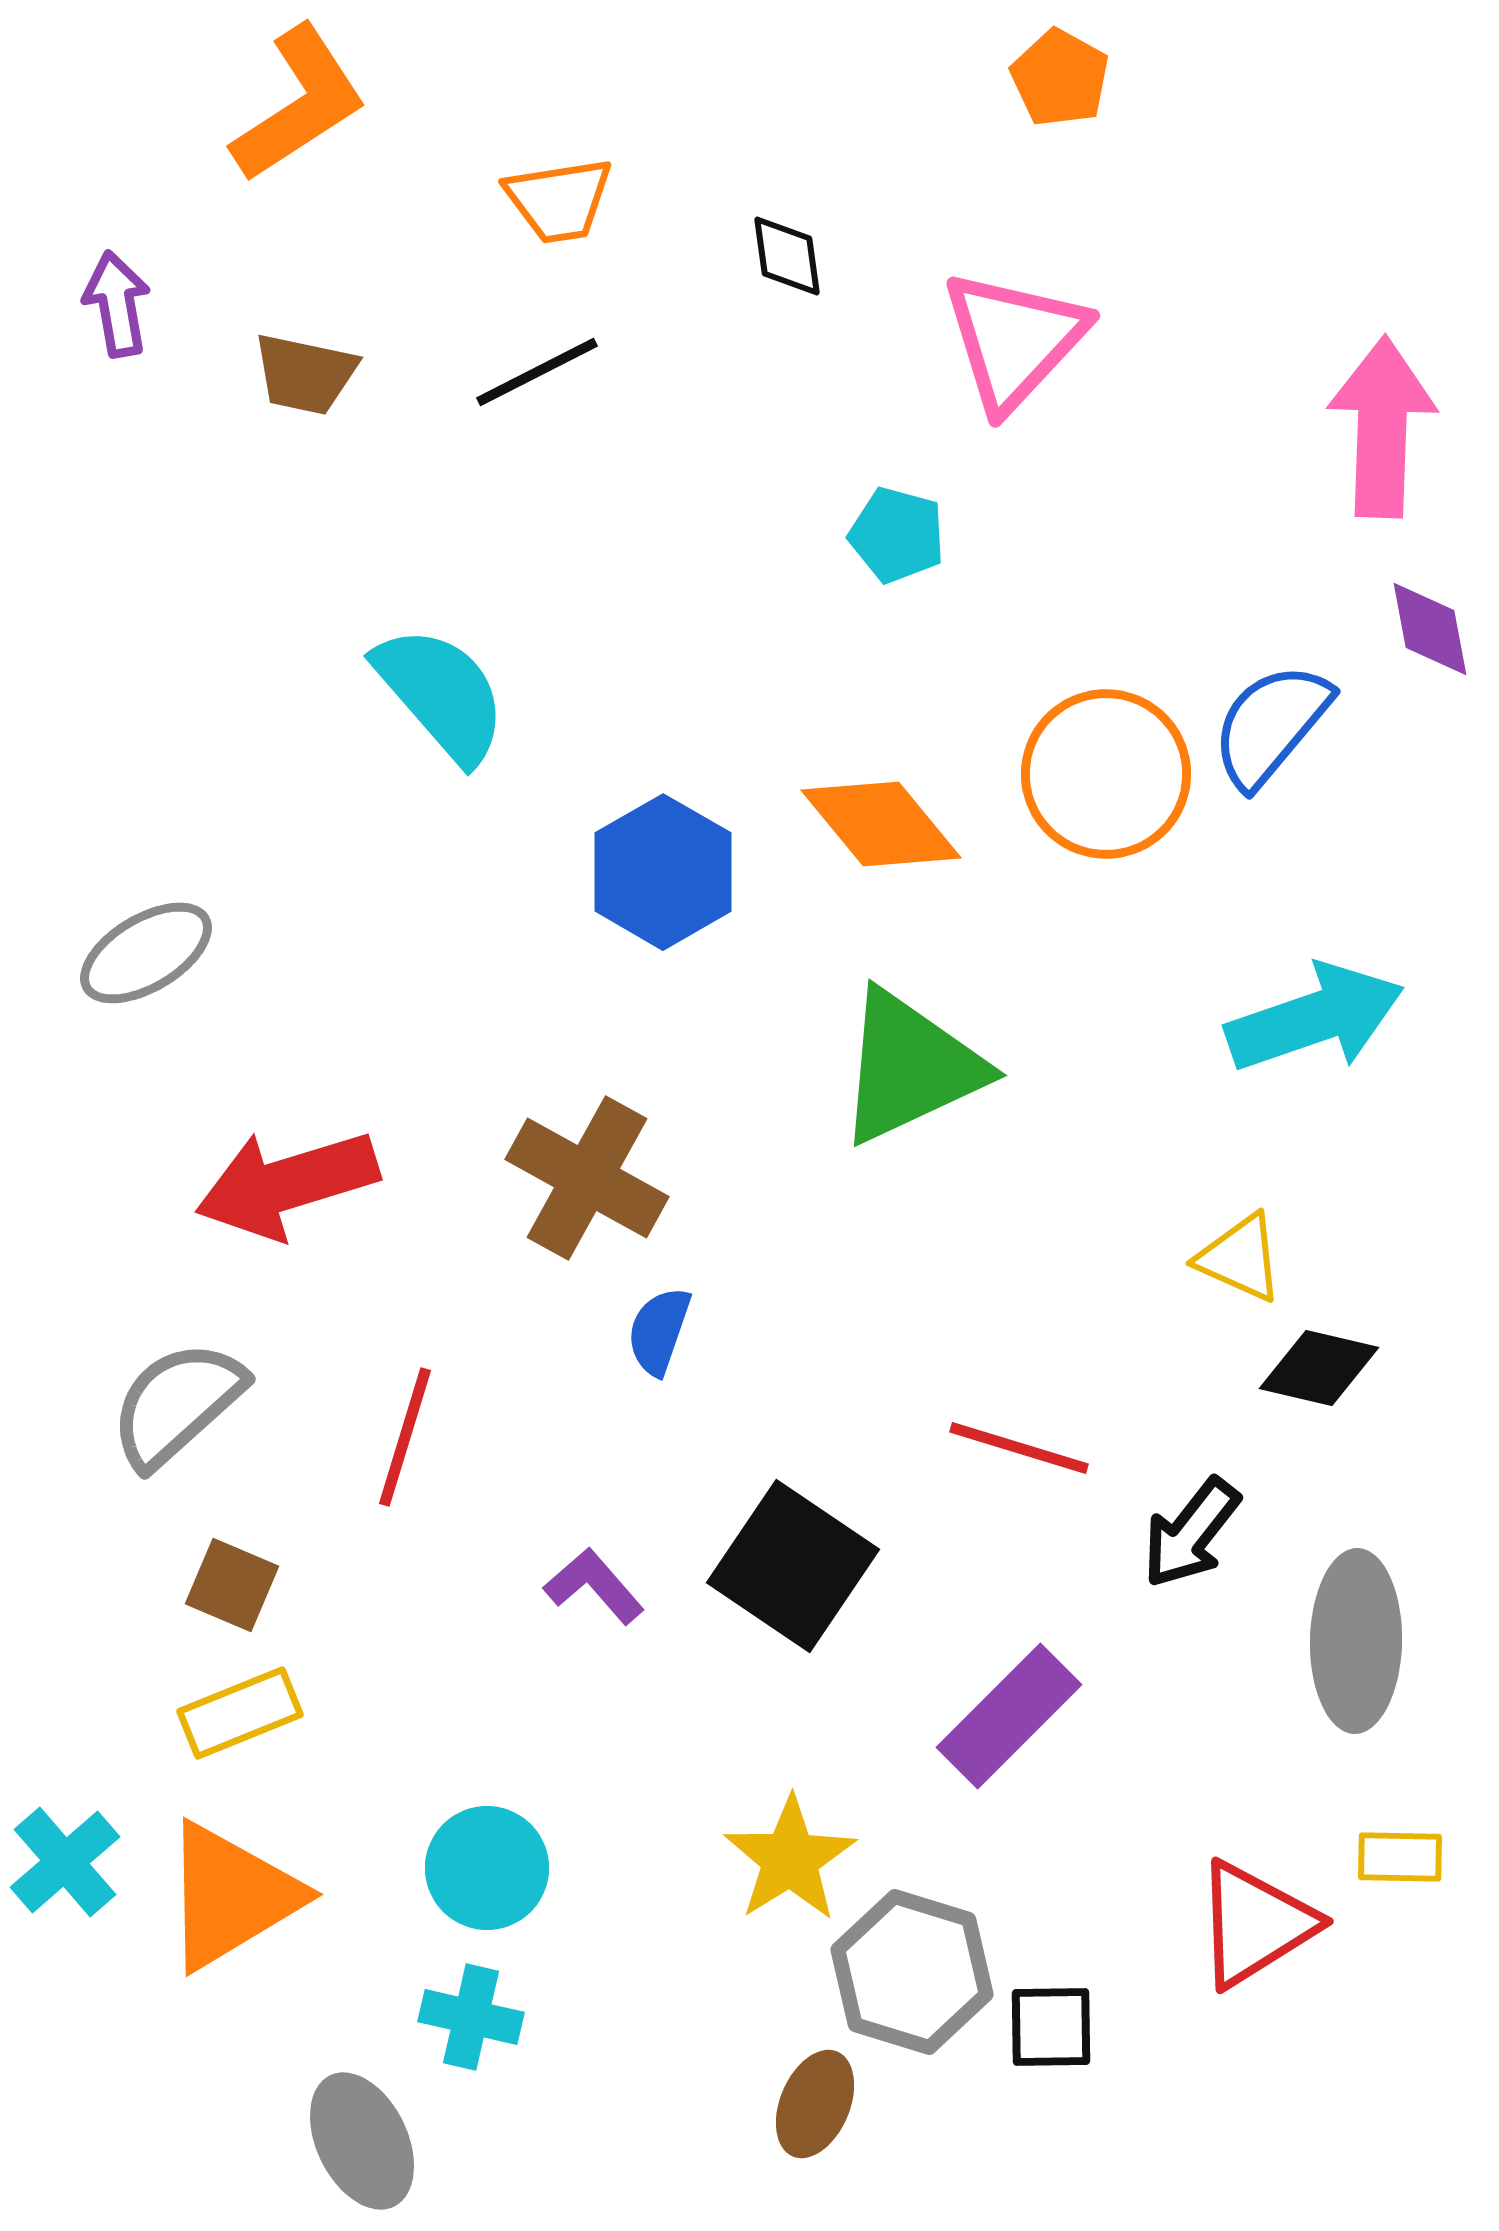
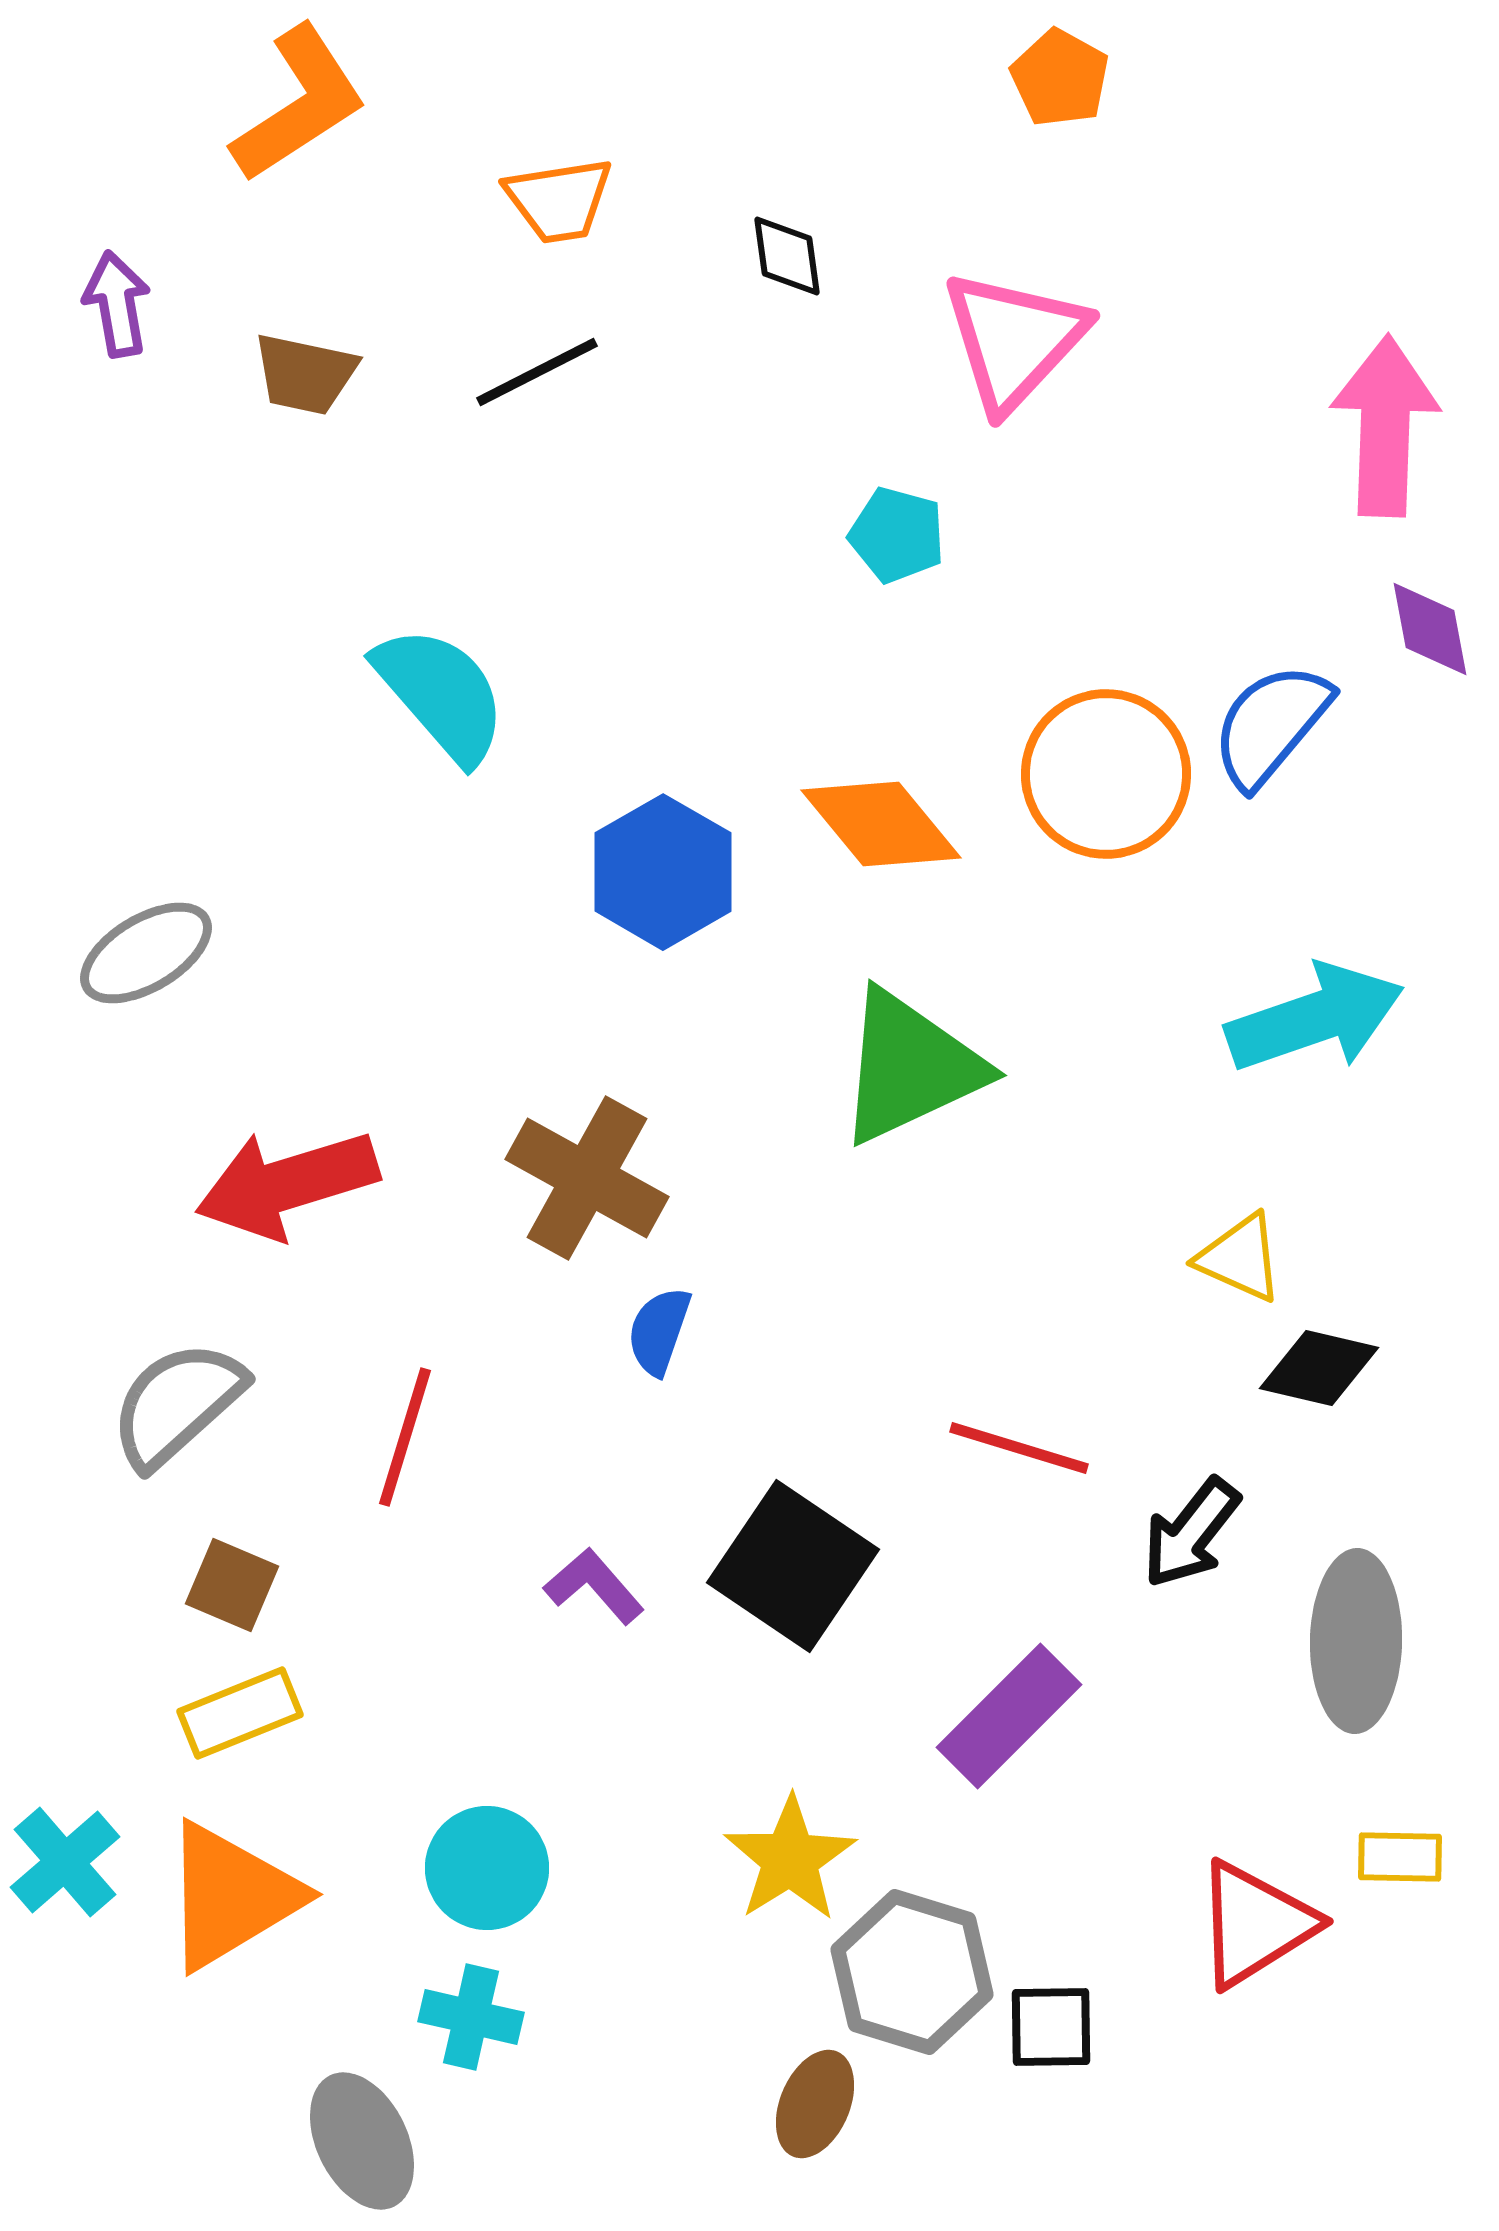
pink arrow at (1382, 427): moved 3 px right, 1 px up
